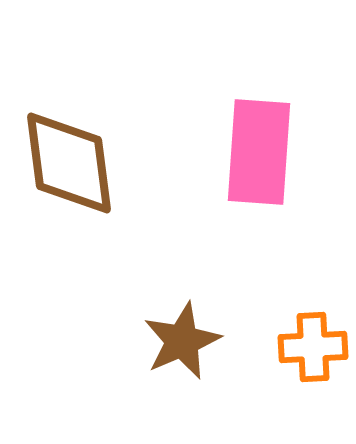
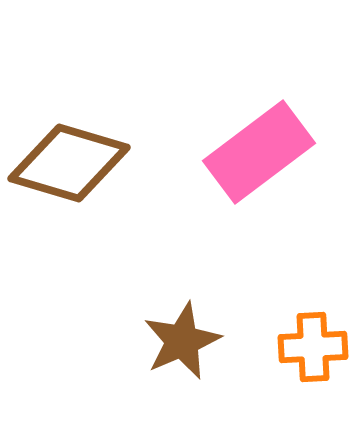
pink rectangle: rotated 49 degrees clockwise
brown diamond: rotated 66 degrees counterclockwise
